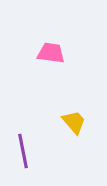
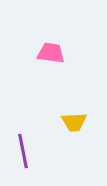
yellow trapezoid: rotated 128 degrees clockwise
